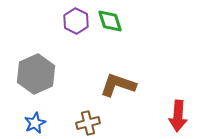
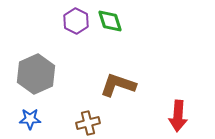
blue star: moved 5 px left, 4 px up; rotated 25 degrees clockwise
